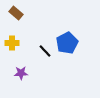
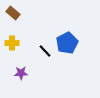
brown rectangle: moved 3 px left
